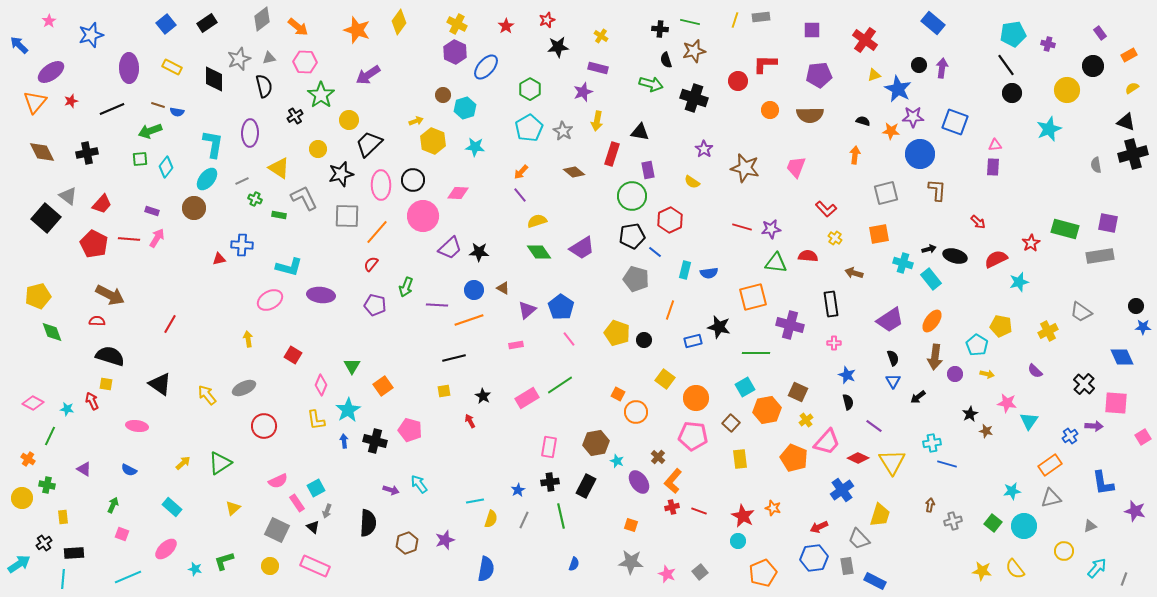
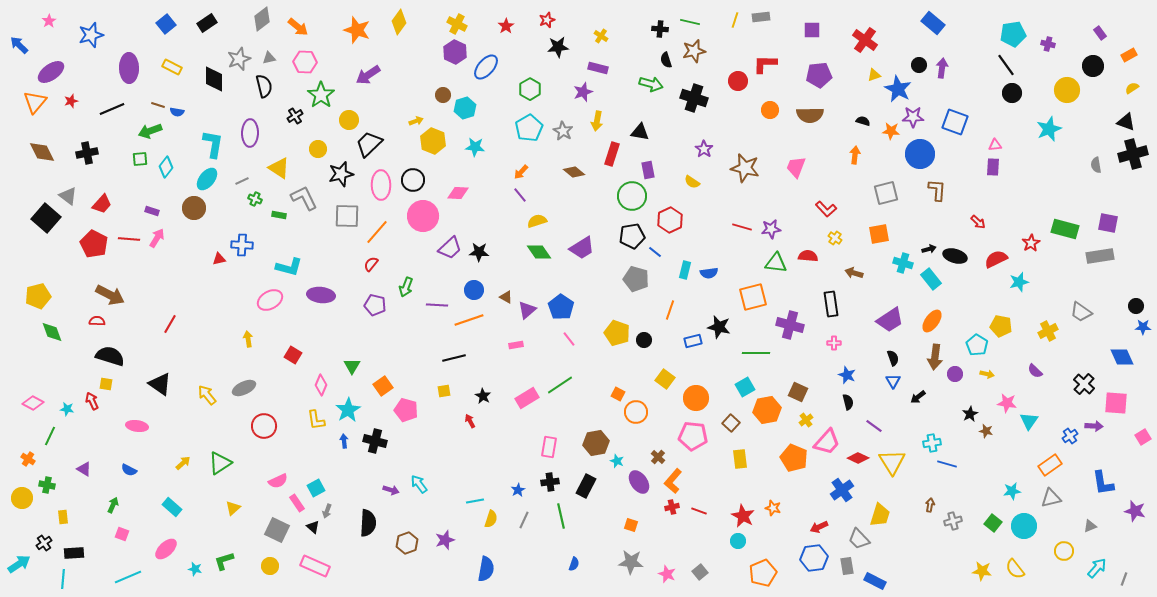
brown triangle at (503, 288): moved 3 px right, 9 px down
pink pentagon at (410, 430): moved 4 px left, 20 px up
